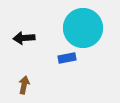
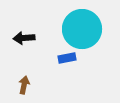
cyan circle: moved 1 px left, 1 px down
